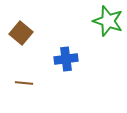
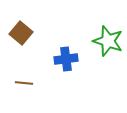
green star: moved 20 px down
